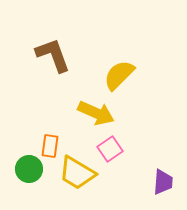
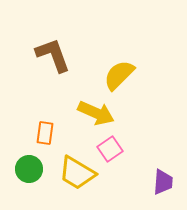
orange rectangle: moved 5 px left, 13 px up
